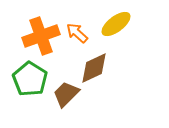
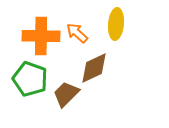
yellow ellipse: rotated 48 degrees counterclockwise
orange cross: rotated 21 degrees clockwise
green pentagon: rotated 12 degrees counterclockwise
